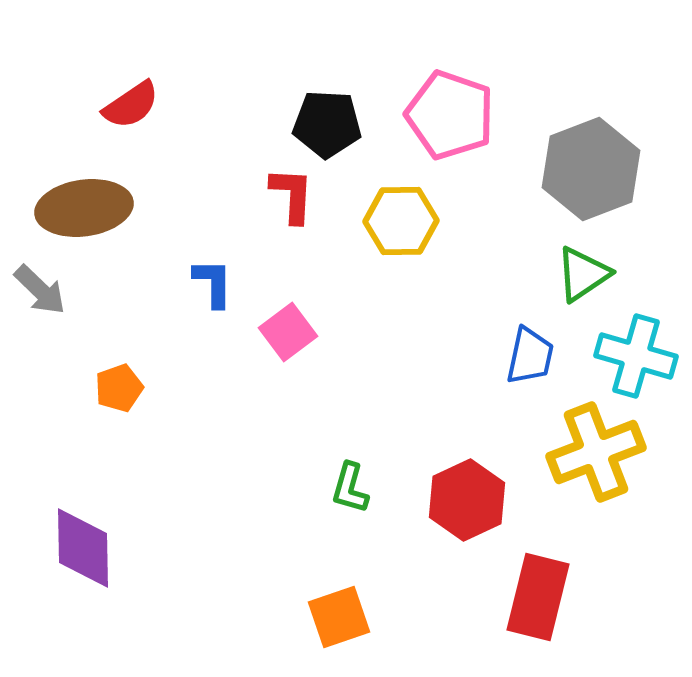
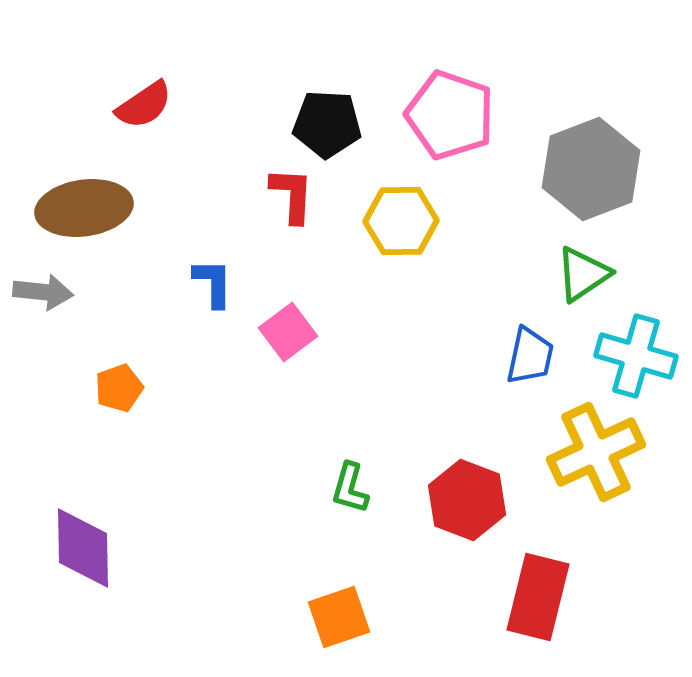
red semicircle: moved 13 px right
gray arrow: moved 3 px right, 2 px down; rotated 38 degrees counterclockwise
yellow cross: rotated 4 degrees counterclockwise
red hexagon: rotated 14 degrees counterclockwise
